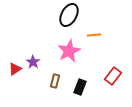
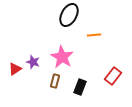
pink star: moved 7 px left, 6 px down; rotated 15 degrees counterclockwise
purple star: rotated 16 degrees counterclockwise
